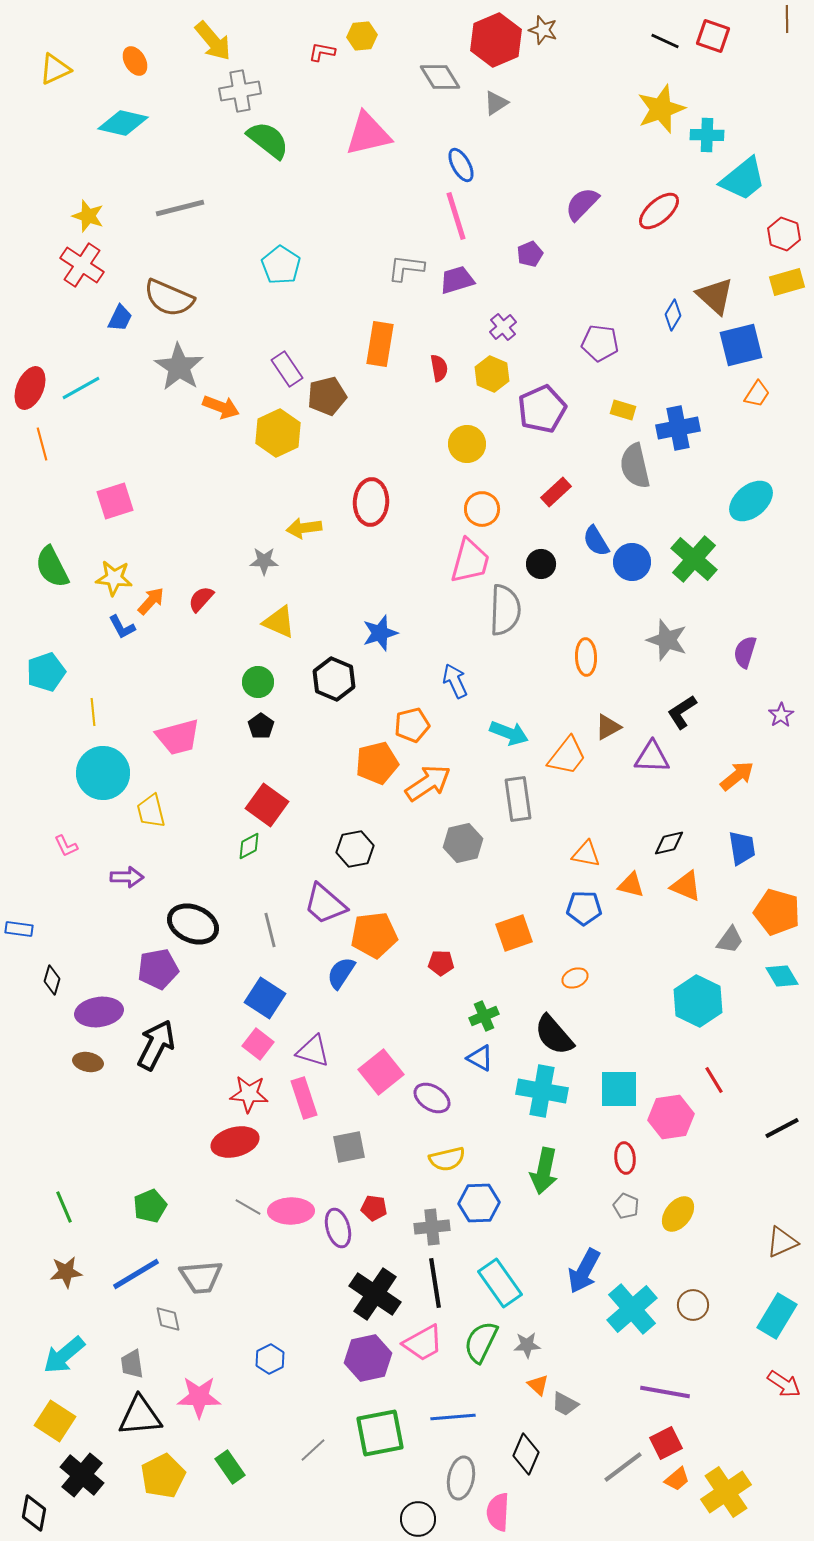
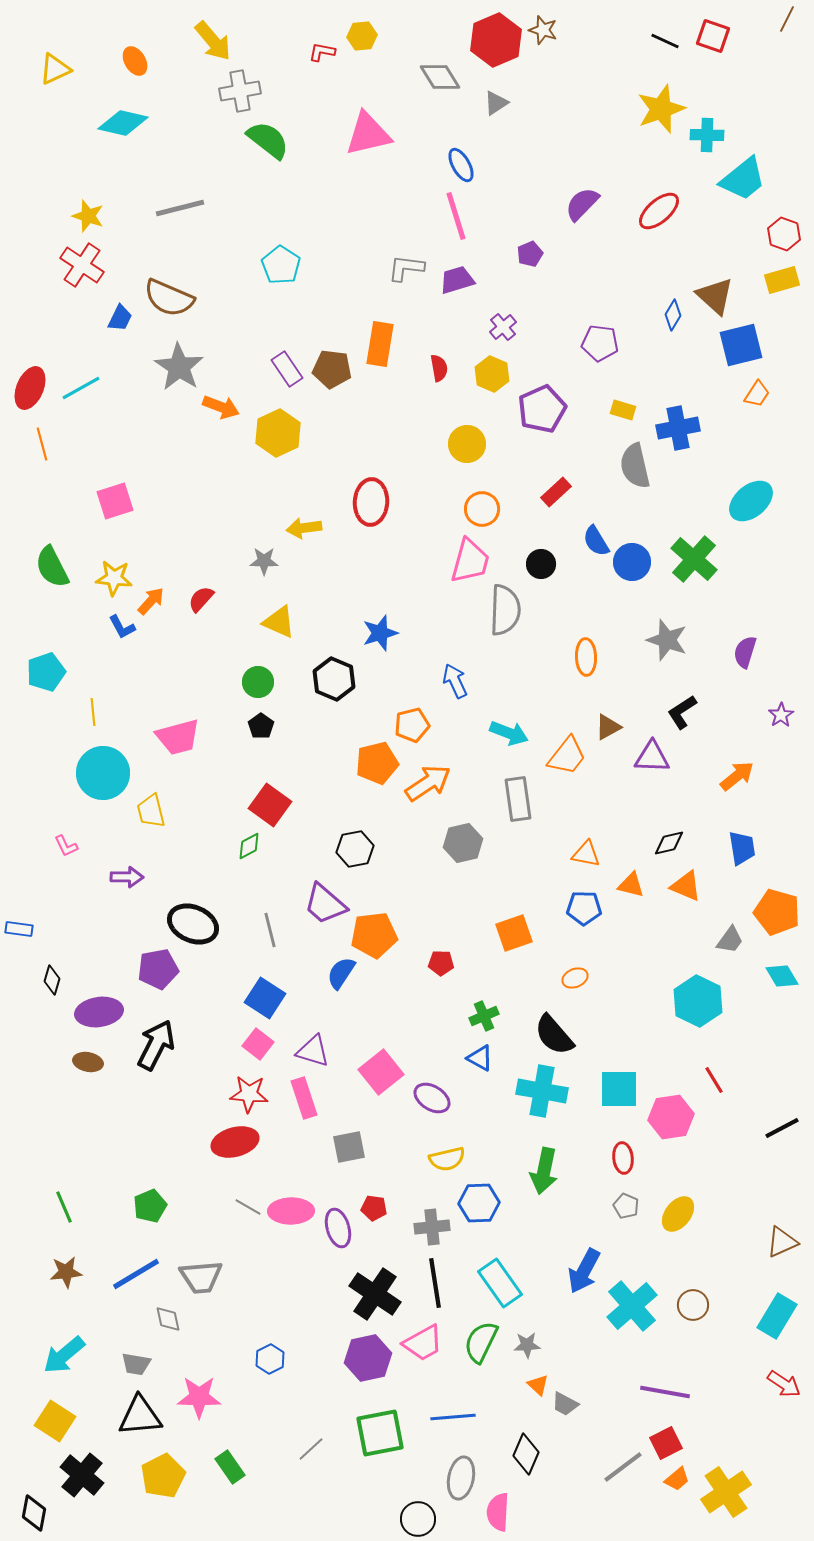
brown line at (787, 19): rotated 28 degrees clockwise
yellow rectangle at (787, 282): moved 5 px left, 2 px up
brown pentagon at (327, 396): moved 5 px right, 27 px up; rotated 21 degrees clockwise
red square at (267, 805): moved 3 px right
red ellipse at (625, 1158): moved 2 px left
cyan cross at (632, 1309): moved 3 px up
gray trapezoid at (132, 1364): moved 4 px right; rotated 72 degrees counterclockwise
gray line at (313, 1450): moved 2 px left, 1 px up
